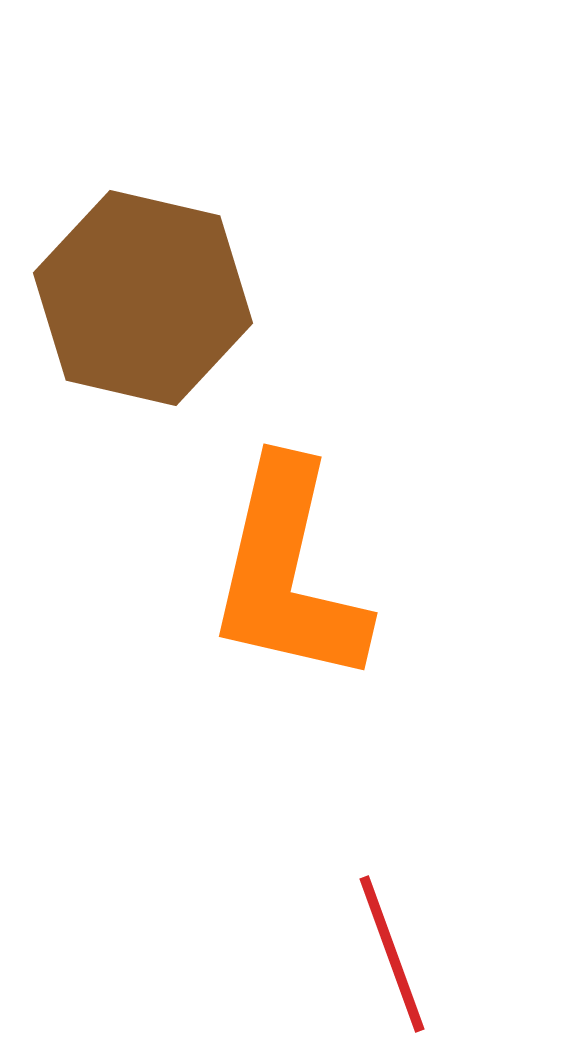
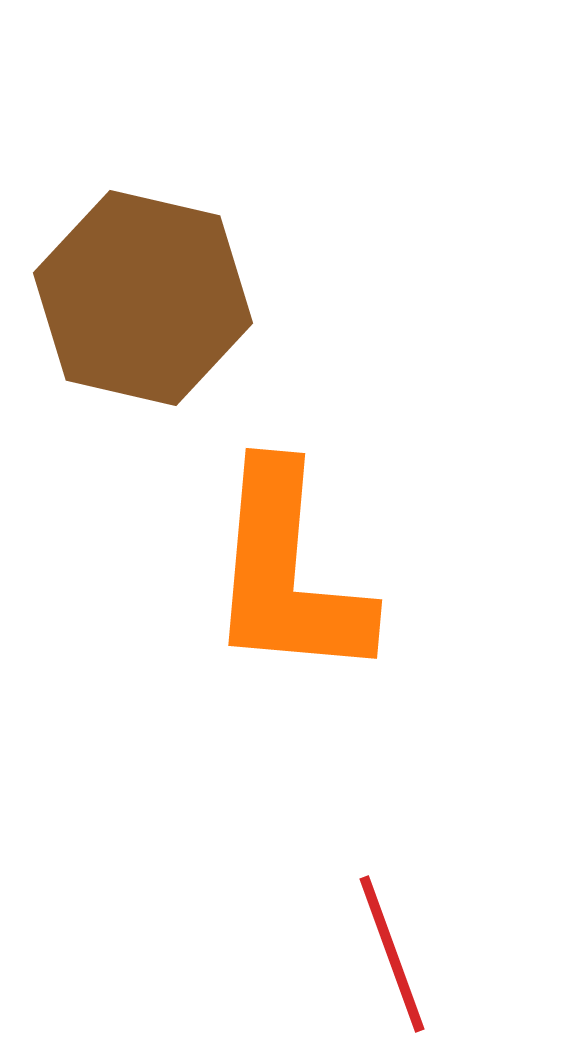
orange L-shape: rotated 8 degrees counterclockwise
